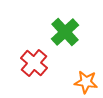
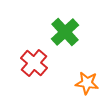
orange star: moved 1 px right, 1 px down
